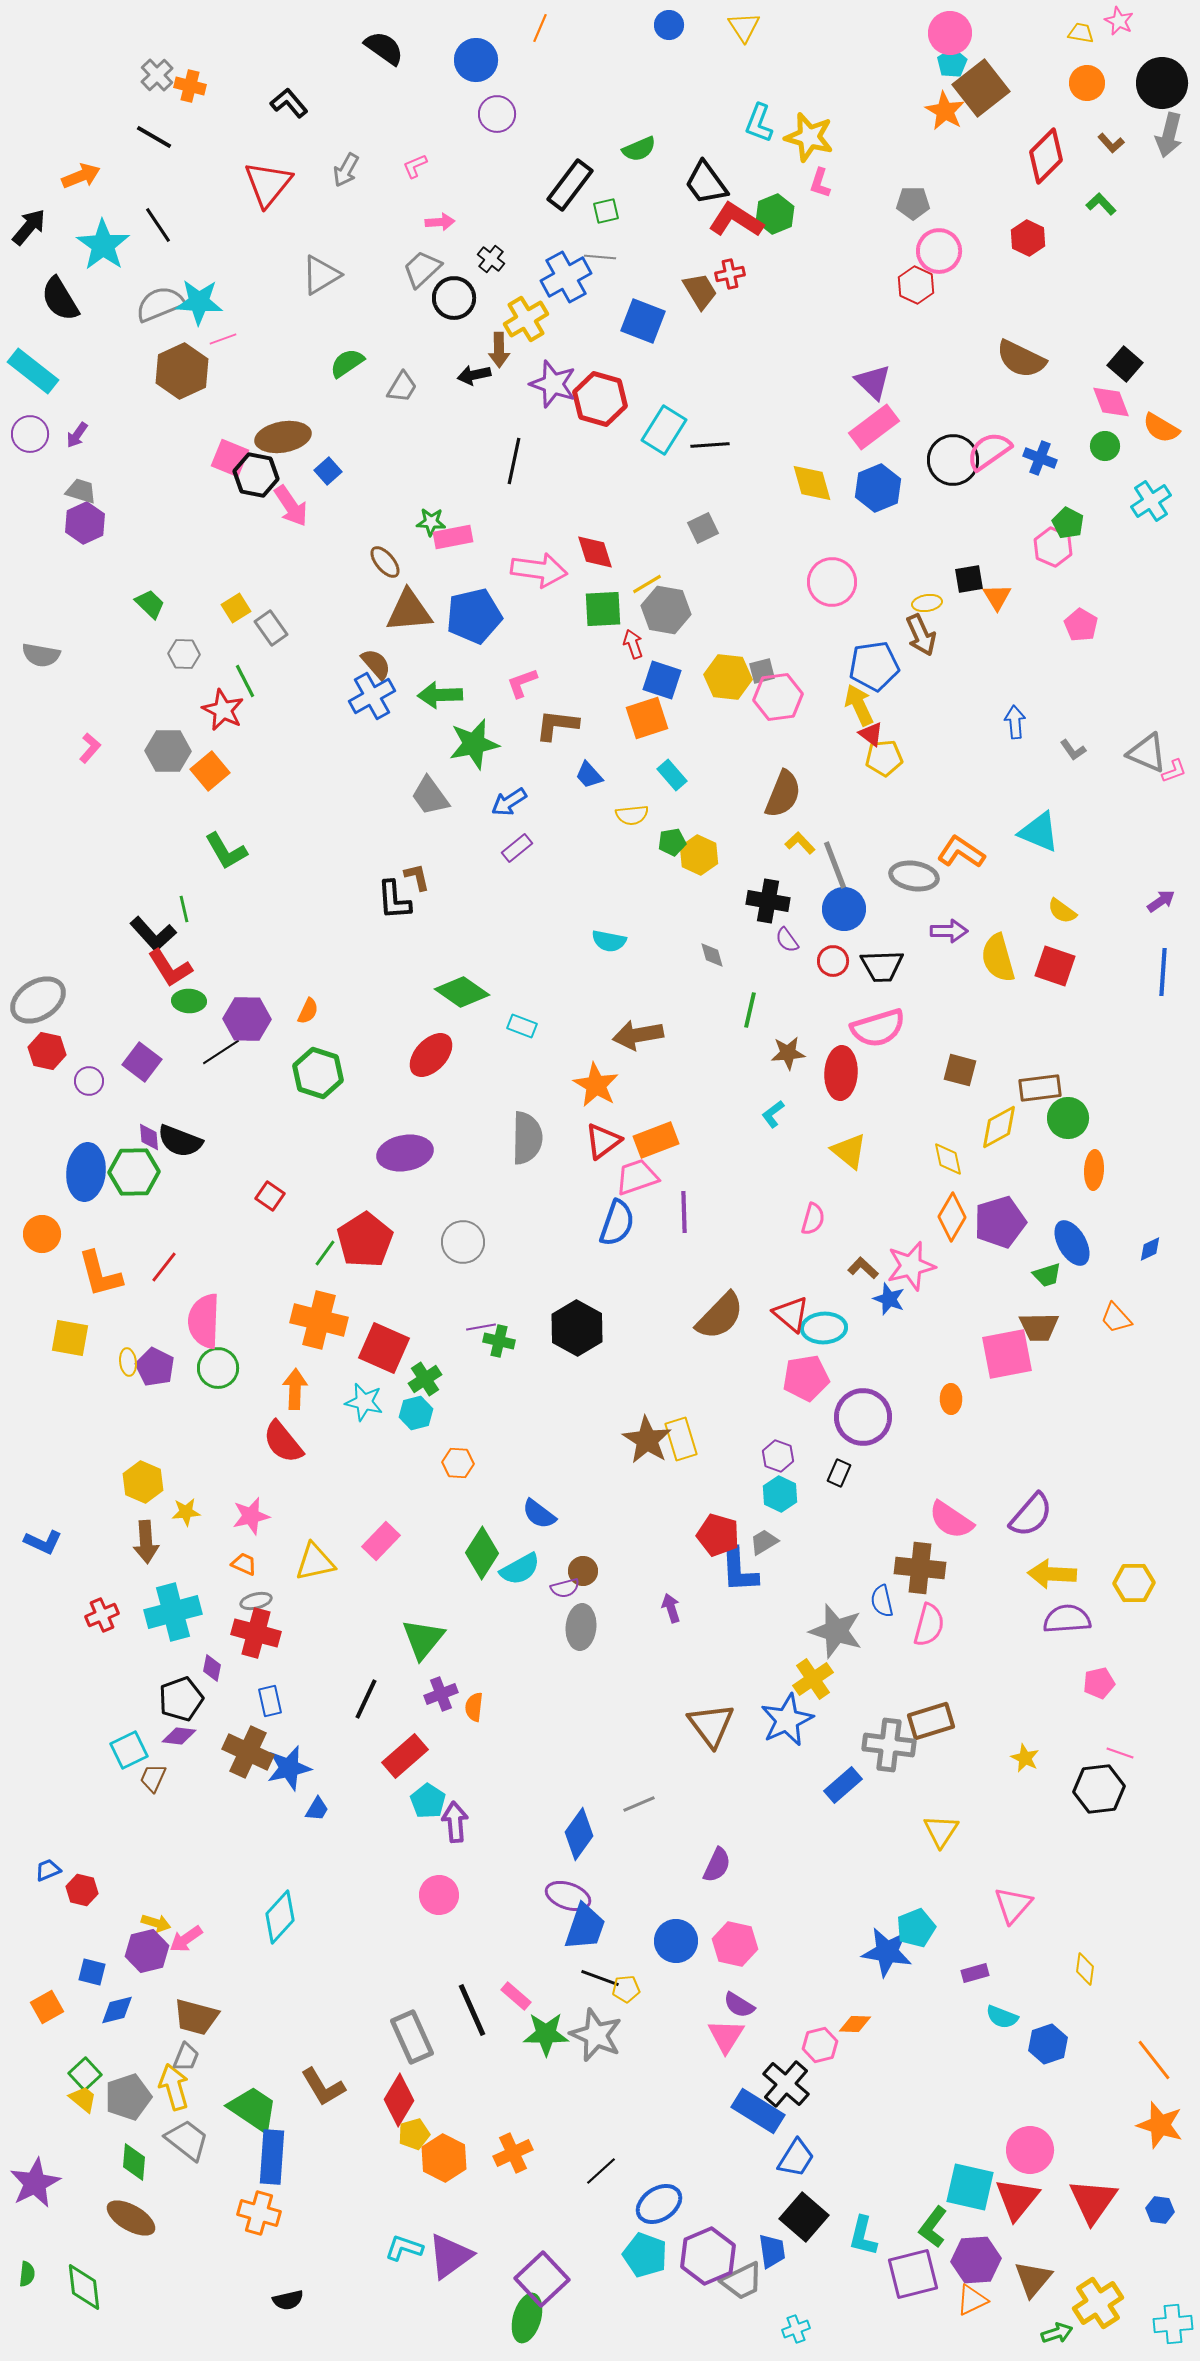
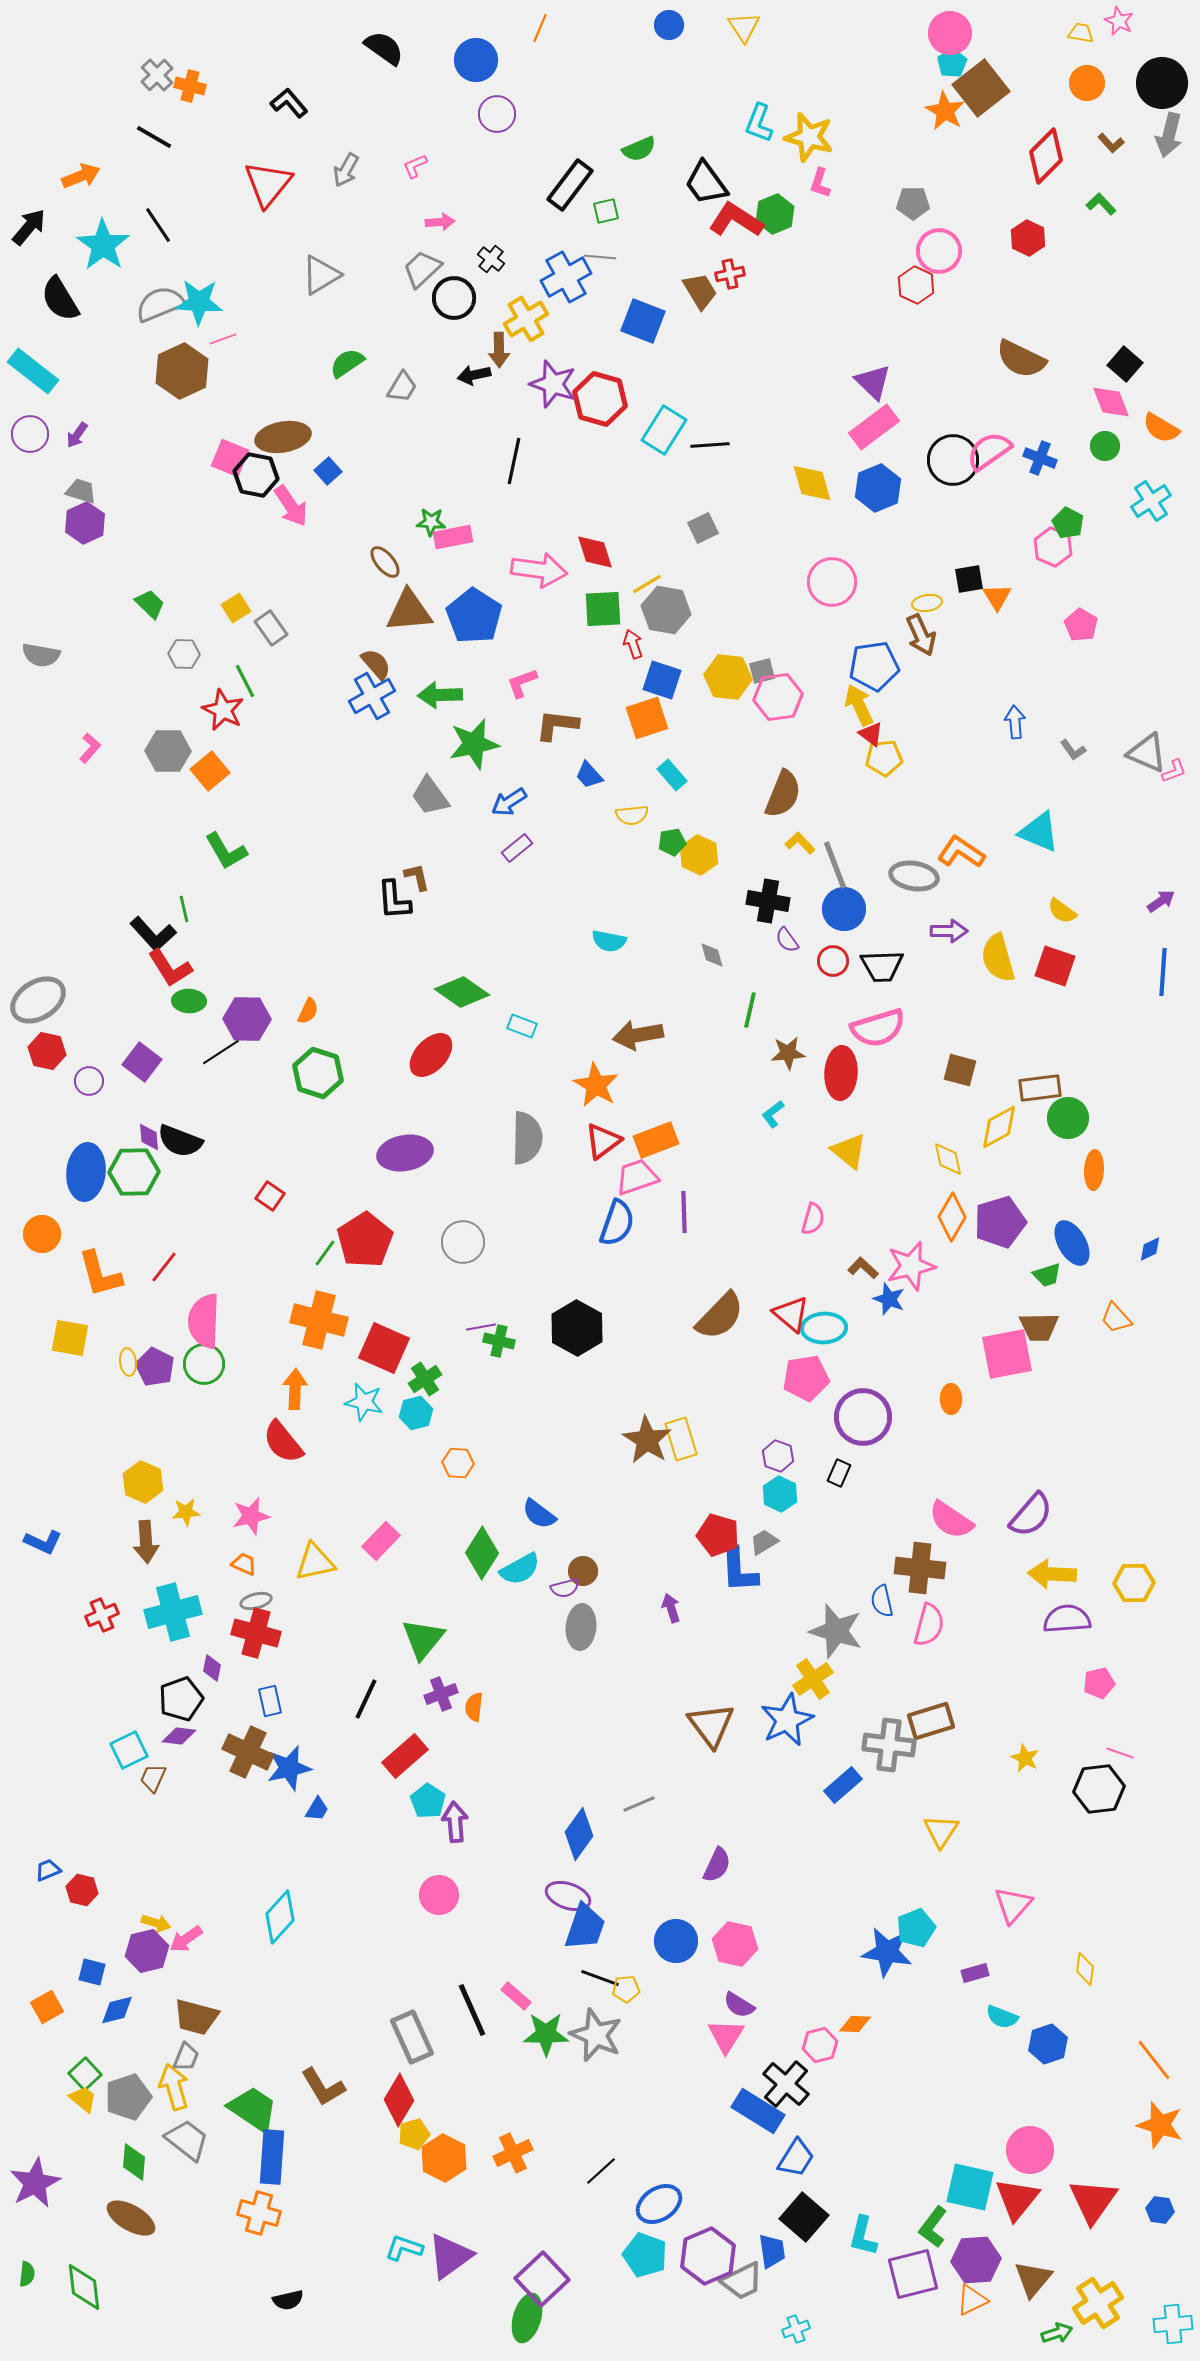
blue pentagon at (474, 616): rotated 26 degrees counterclockwise
green circle at (218, 1368): moved 14 px left, 4 px up
